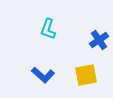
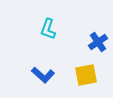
blue cross: moved 1 px left, 2 px down
